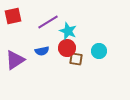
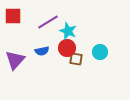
red square: rotated 12 degrees clockwise
cyan circle: moved 1 px right, 1 px down
purple triangle: rotated 15 degrees counterclockwise
